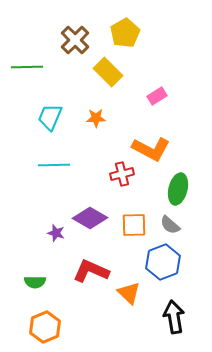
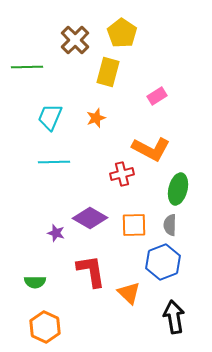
yellow pentagon: moved 3 px left; rotated 8 degrees counterclockwise
yellow rectangle: rotated 60 degrees clockwise
orange star: rotated 18 degrees counterclockwise
cyan line: moved 3 px up
gray semicircle: rotated 50 degrees clockwise
red L-shape: rotated 57 degrees clockwise
orange hexagon: rotated 12 degrees counterclockwise
